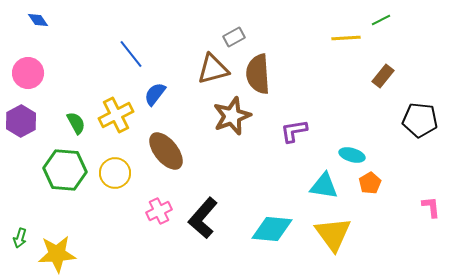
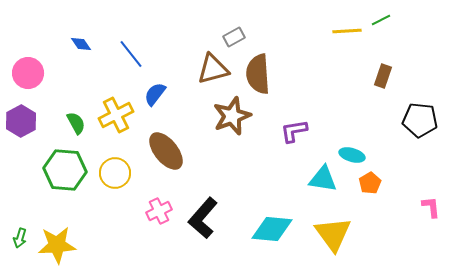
blue diamond: moved 43 px right, 24 px down
yellow line: moved 1 px right, 7 px up
brown rectangle: rotated 20 degrees counterclockwise
cyan triangle: moved 1 px left, 7 px up
yellow star: moved 9 px up
